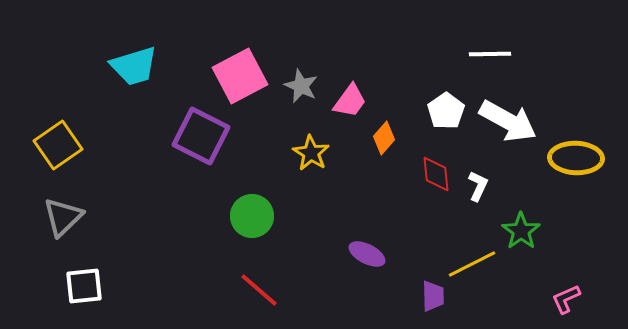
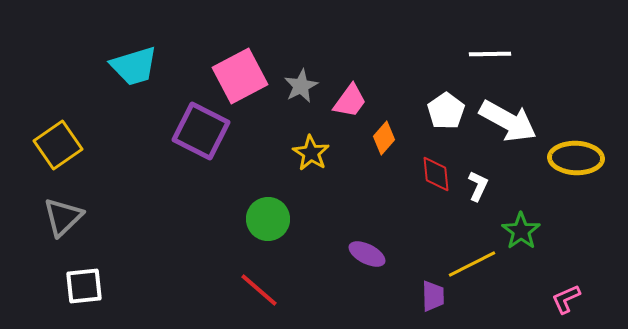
gray star: rotated 20 degrees clockwise
purple square: moved 5 px up
green circle: moved 16 px right, 3 px down
